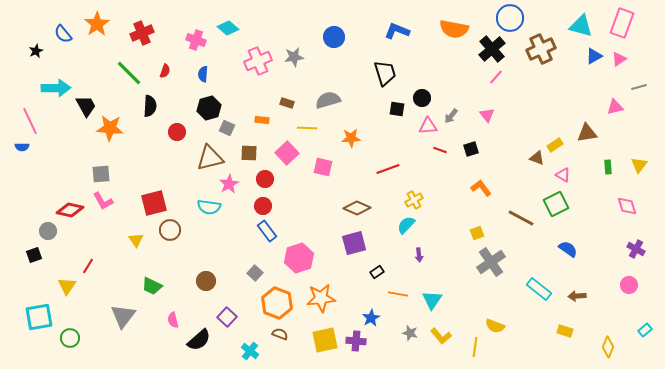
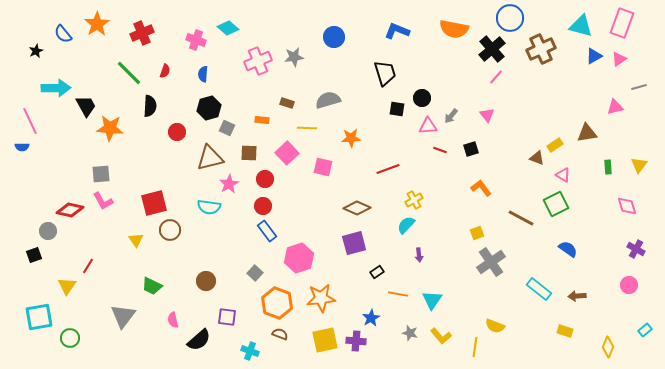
purple square at (227, 317): rotated 36 degrees counterclockwise
cyan cross at (250, 351): rotated 18 degrees counterclockwise
